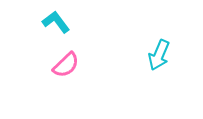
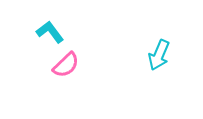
cyan L-shape: moved 6 px left, 10 px down
